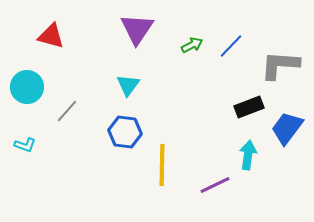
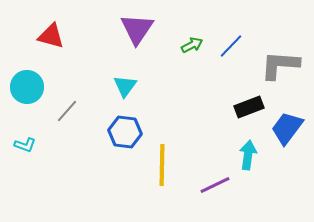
cyan triangle: moved 3 px left, 1 px down
